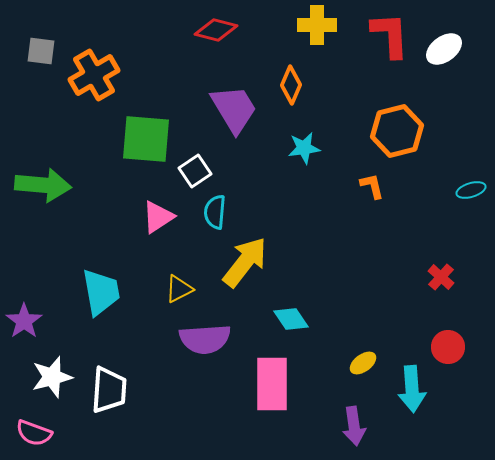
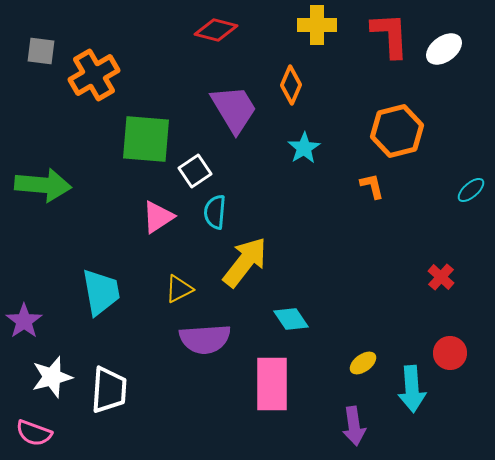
cyan star: rotated 24 degrees counterclockwise
cyan ellipse: rotated 24 degrees counterclockwise
red circle: moved 2 px right, 6 px down
